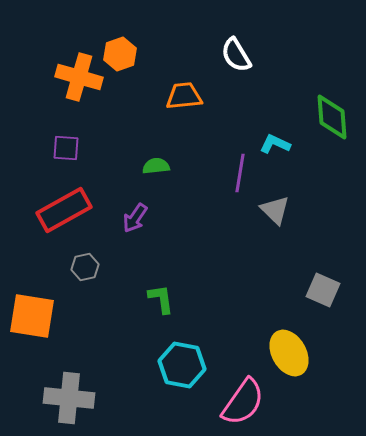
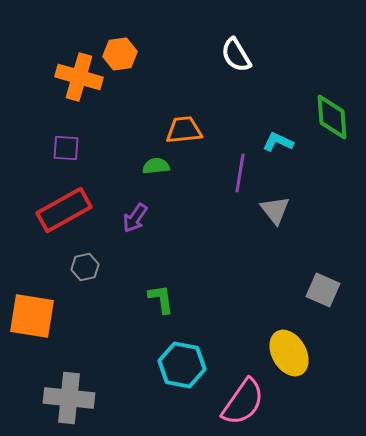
orange hexagon: rotated 12 degrees clockwise
orange trapezoid: moved 34 px down
cyan L-shape: moved 3 px right, 2 px up
gray triangle: rotated 8 degrees clockwise
